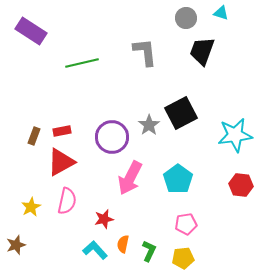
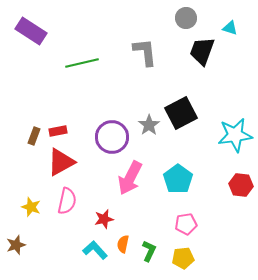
cyan triangle: moved 9 px right, 15 px down
red rectangle: moved 4 px left
yellow star: rotated 24 degrees counterclockwise
